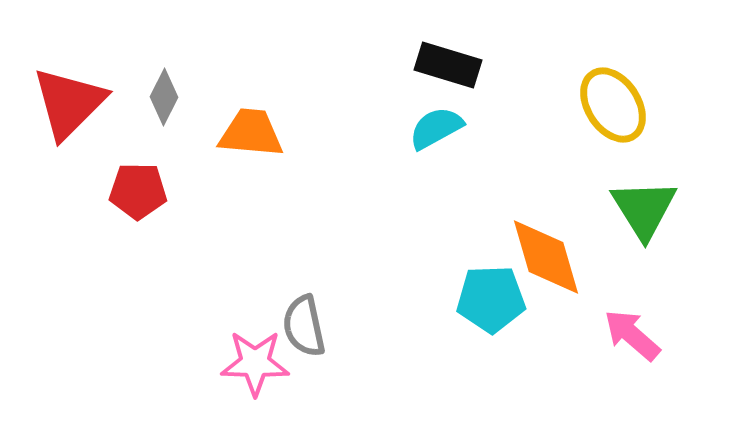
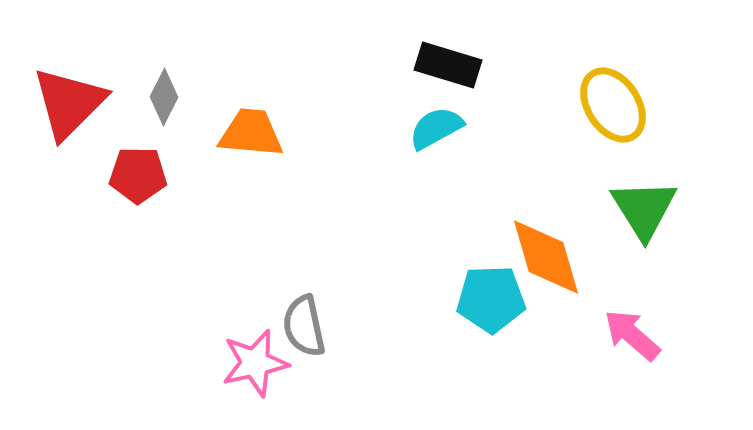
red pentagon: moved 16 px up
pink star: rotated 14 degrees counterclockwise
